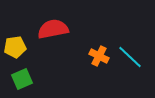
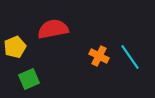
yellow pentagon: rotated 15 degrees counterclockwise
cyan line: rotated 12 degrees clockwise
green square: moved 7 px right
